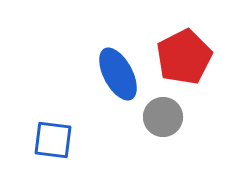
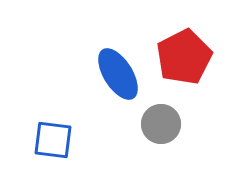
blue ellipse: rotated 4 degrees counterclockwise
gray circle: moved 2 px left, 7 px down
